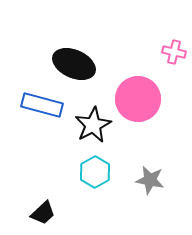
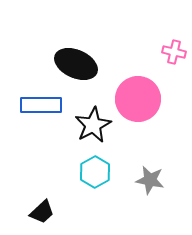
black ellipse: moved 2 px right
blue rectangle: moved 1 px left; rotated 15 degrees counterclockwise
black trapezoid: moved 1 px left, 1 px up
